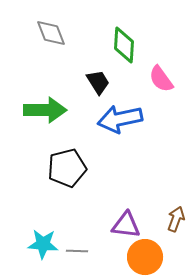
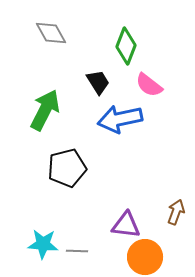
gray diamond: rotated 8 degrees counterclockwise
green diamond: moved 2 px right, 1 px down; rotated 18 degrees clockwise
pink semicircle: moved 12 px left, 6 px down; rotated 16 degrees counterclockwise
green arrow: rotated 63 degrees counterclockwise
brown arrow: moved 7 px up
